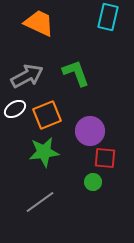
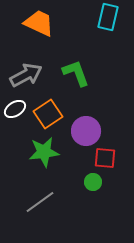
gray arrow: moved 1 px left, 1 px up
orange square: moved 1 px right, 1 px up; rotated 12 degrees counterclockwise
purple circle: moved 4 px left
